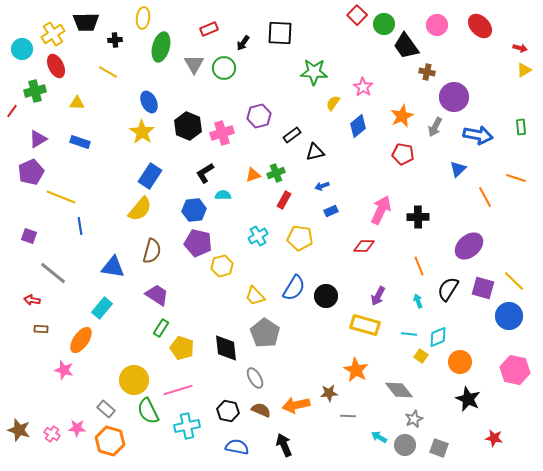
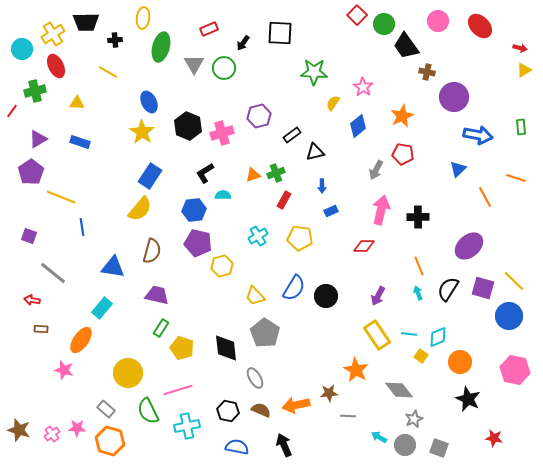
pink circle at (437, 25): moved 1 px right, 4 px up
gray arrow at (435, 127): moved 59 px left, 43 px down
purple pentagon at (31, 172): rotated 10 degrees counterclockwise
blue arrow at (322, 186): rotated 72 degrees counterclockwise
pink arrow at (381, 210): rotated 12 degrees counterclockwise
blue line at (80, 226): moved 2 px right, 1 px down
purple trapezoid at (157, 295): rotated 20 degrees counterclockwise
cyan arrow at (418, 301): moved 8 px up
yellow rectangle at (365, 325): moved 12 px right, 10 px down; rotated 40 degrees clockwise
yellow circle at (134, 380): moved 6 px left, 7 px up
pink cross at (52, 434): rotated 21 degrees clockwise
